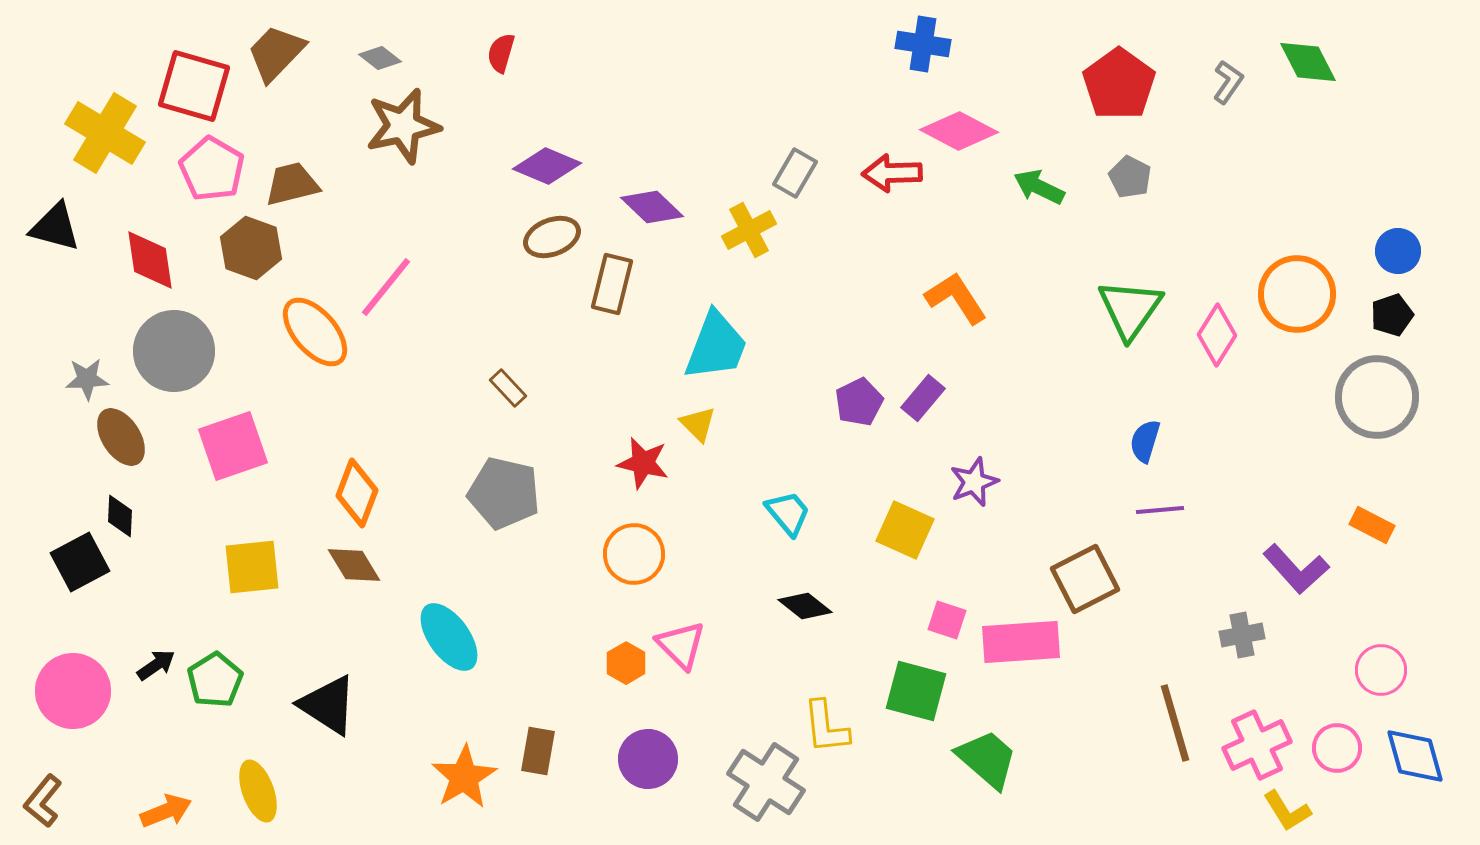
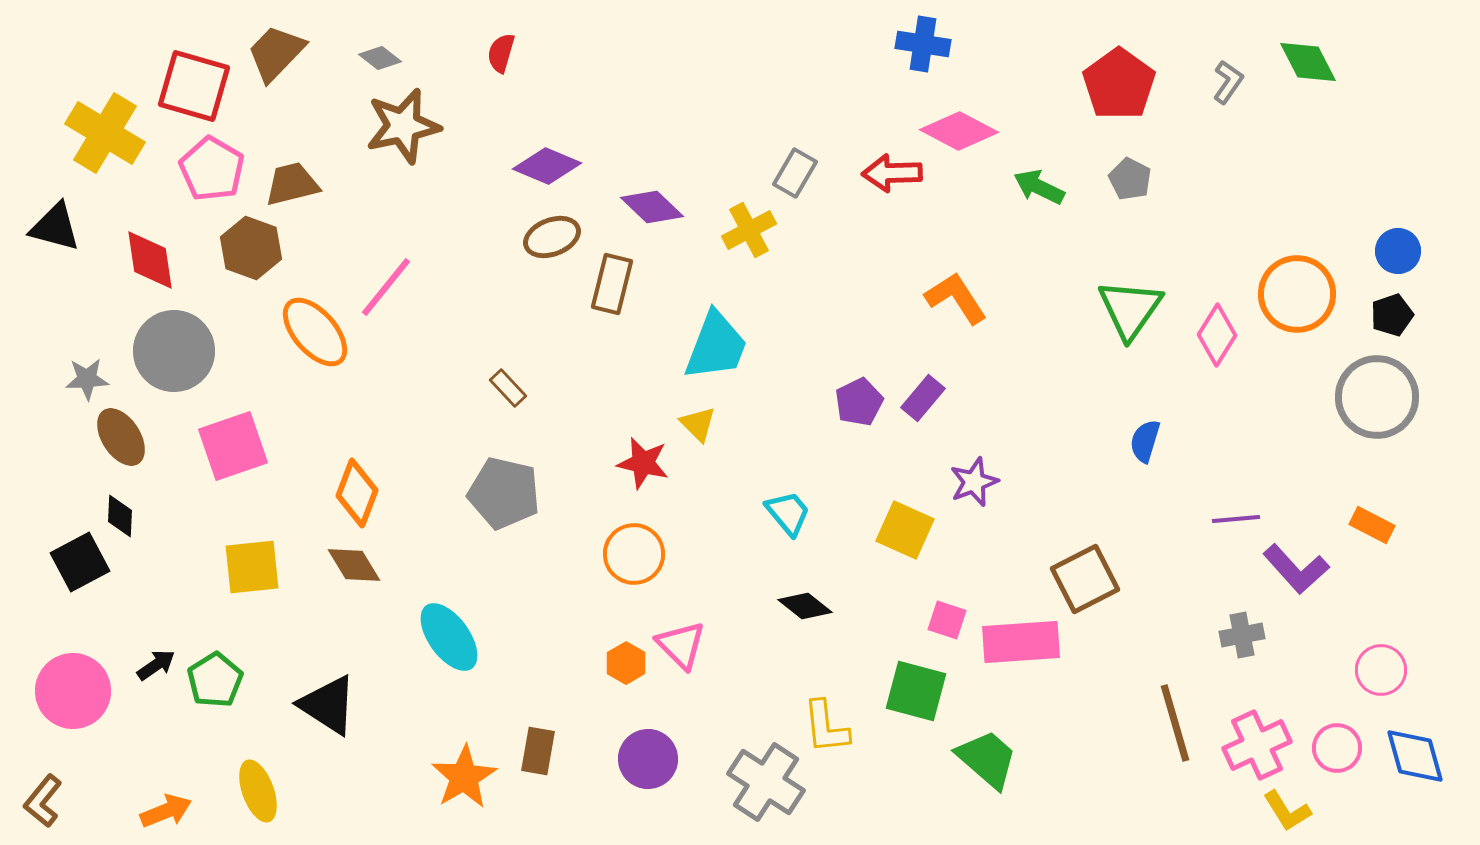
gray pentagon at (1130, 177): moved 2 px down
purple line at (1160, 510): moved 76 px right, 9 px down
